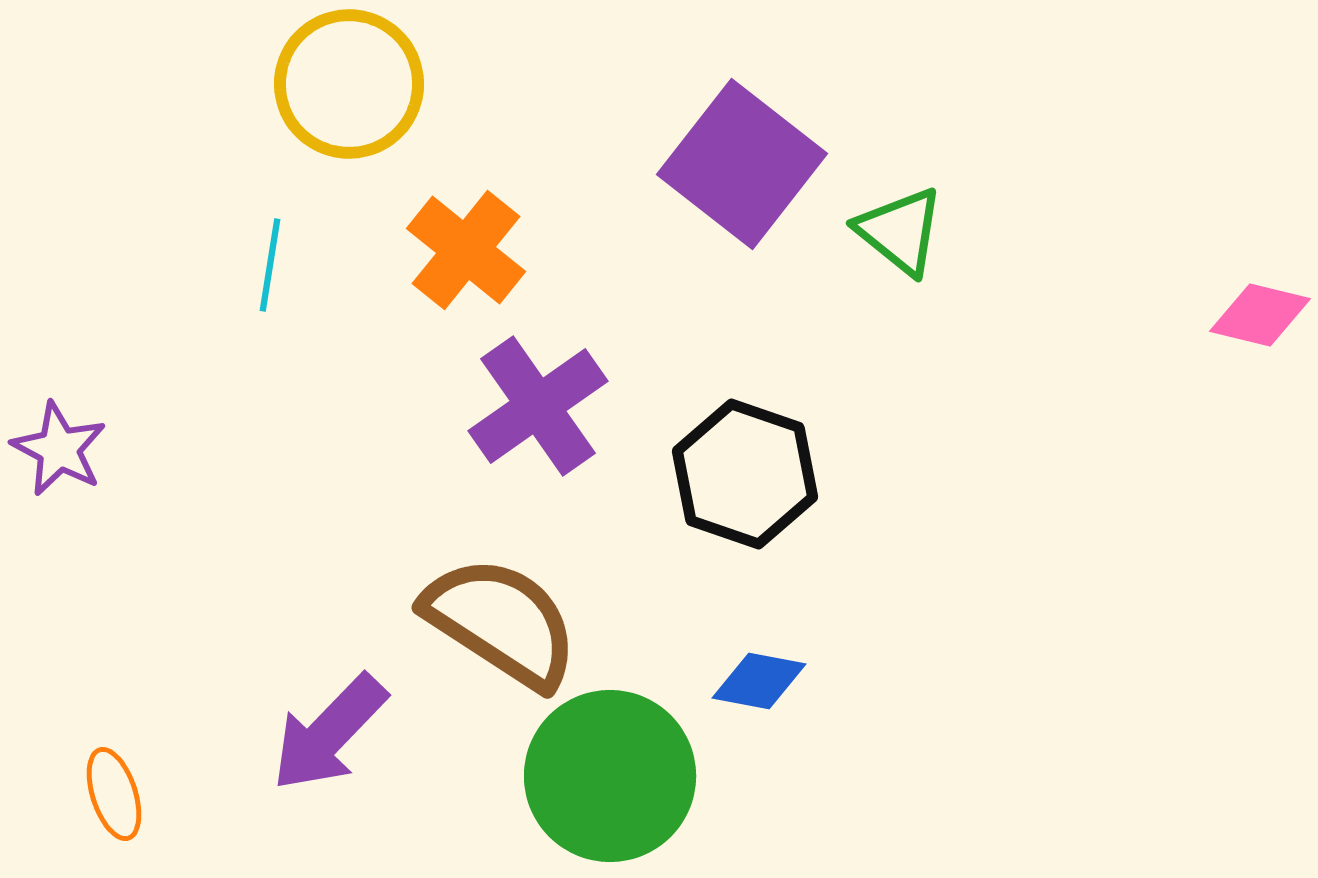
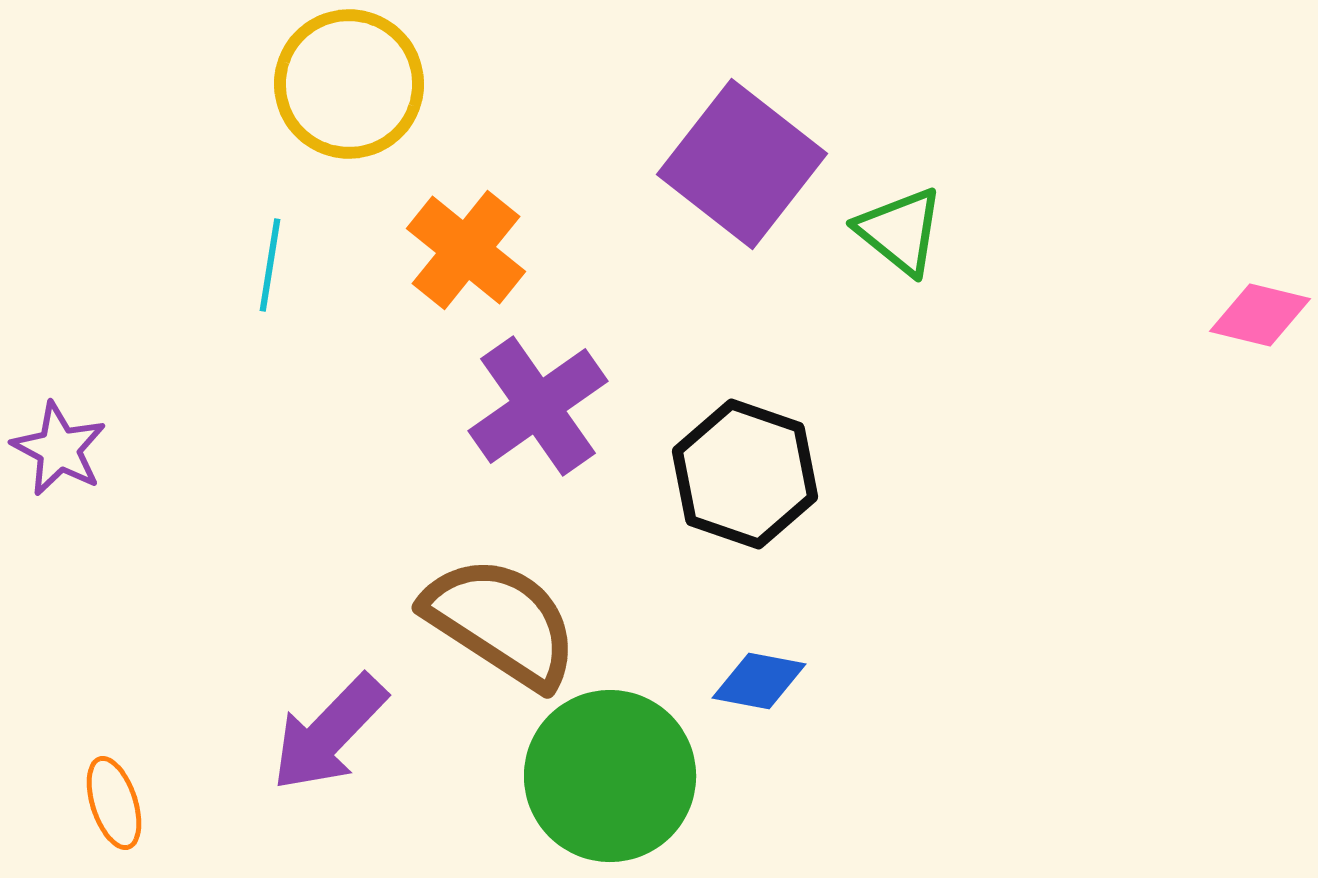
orange ellipse: moved 9 px down
